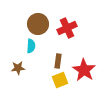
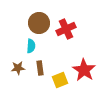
brown circle: moved 1 px right, 1 px up
red cross: moved 1 px left, 1 px down
brown rectangle: moved 18 px left, 7 px down; rotated 16 degrees counterclockwise
